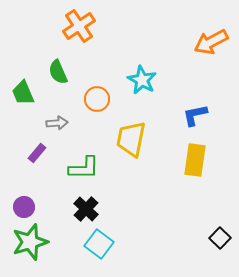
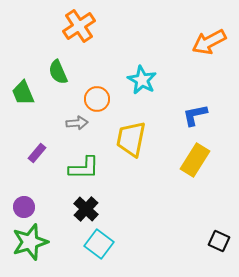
orange arrow: moved 2 px left
gray arrow: moved 20 px right
yellow rectangle: rotated 24 degrees clockwise
black square: moved 1 px left, 3 px down; rotated 20 degrees counterclockwise
